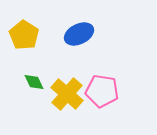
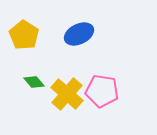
green diamond: rotated 15 degrees counterclockwise
